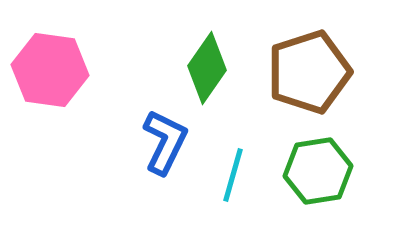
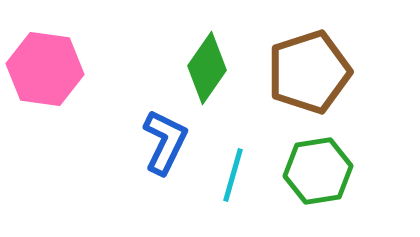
pink hexagon: moved 5 px left, 1 px up
